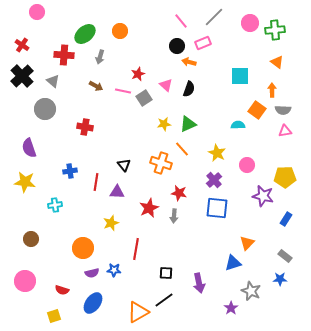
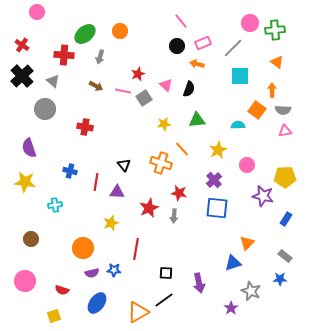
gray line at (214, 17): moved 19 px right, 31 px down
orange arrow at (189, 62): moved 8 px right, 2 px down
green triangle at (188, 124): moved 9 px right, 4 px up; rotated 18 degrees clockwise
yellow star at (217, 153): moved 1 px right, 3 px up; rotated 18 degrees clockwise
blue cross at (70, 171): rotated 24 degrees clockwise
blue ellipse at (93, 303): moved 4 px right
